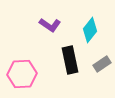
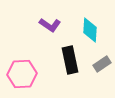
cyan diamond: rotated 35 degrees counterclockwise
